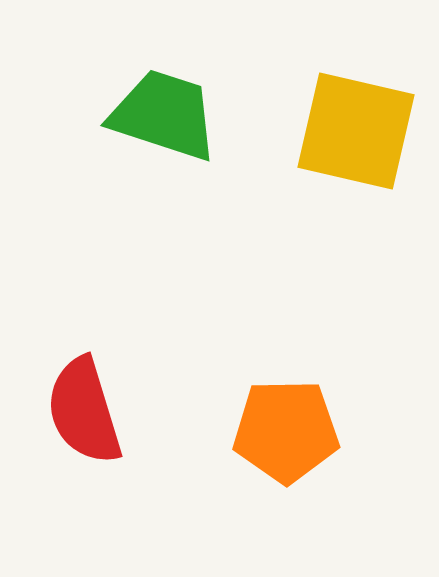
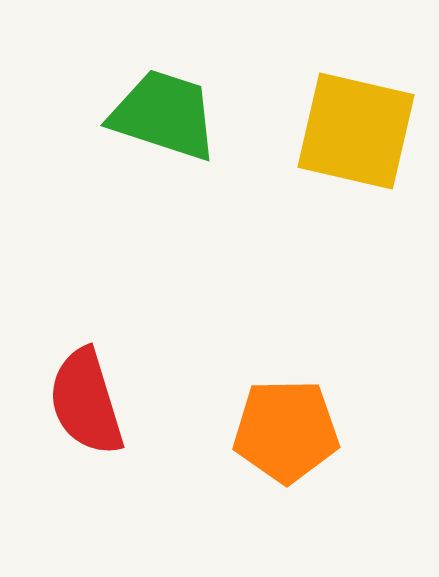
red semicircle: moved 2 px right, 9 px up
